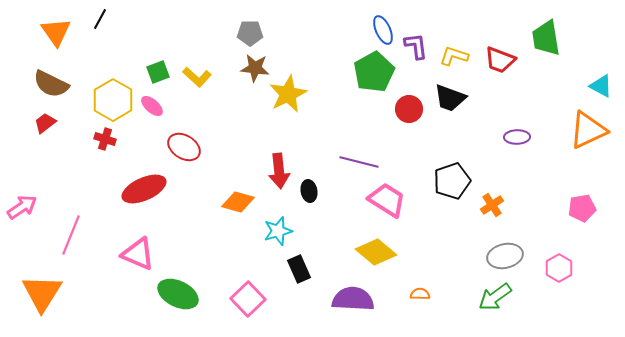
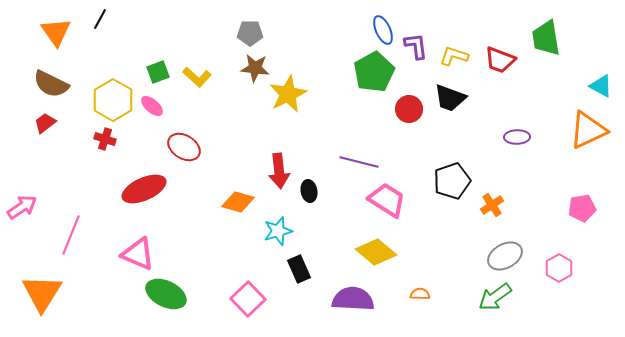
gray ellipse at (505, 256): rotated 16 degrees counterclockwise
green ellipse at (178, 294): moved 12 px left
